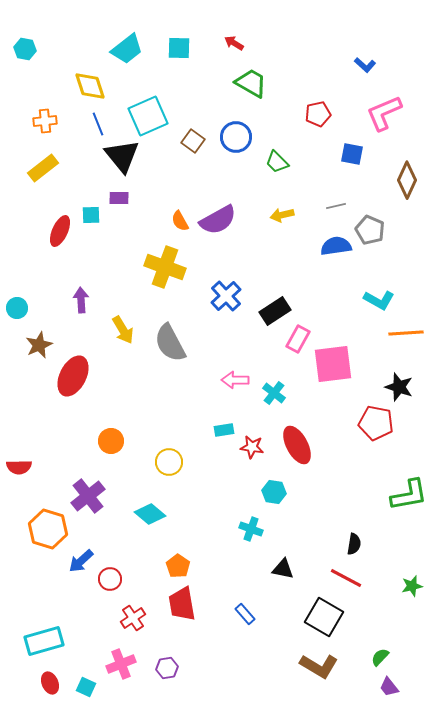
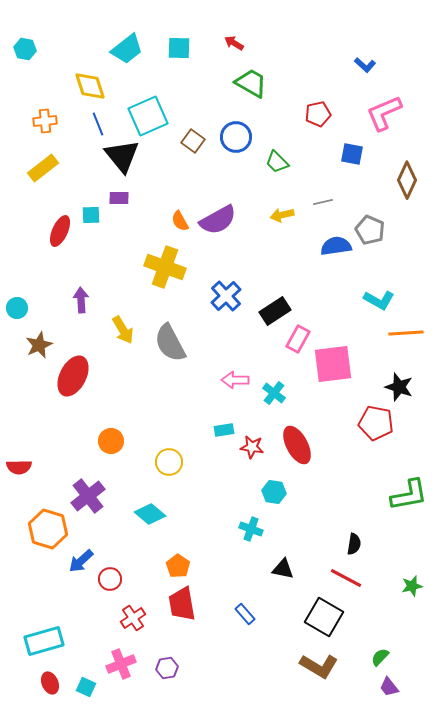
gray line at (336, 206): moved 13 px left, 4 px up
